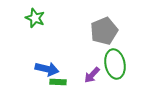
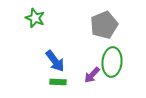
gray pentagon: moved 6 px up
green ellipse: moved 3 px left, 2 px up; rotated 16 degrees clockwise
blue arrow: moved 8 px right, 8 px up; rotated 40 degrees clockwise
